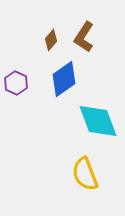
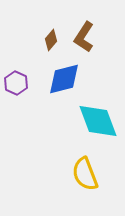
blue diamond: rotated 21 degrees clockwise
